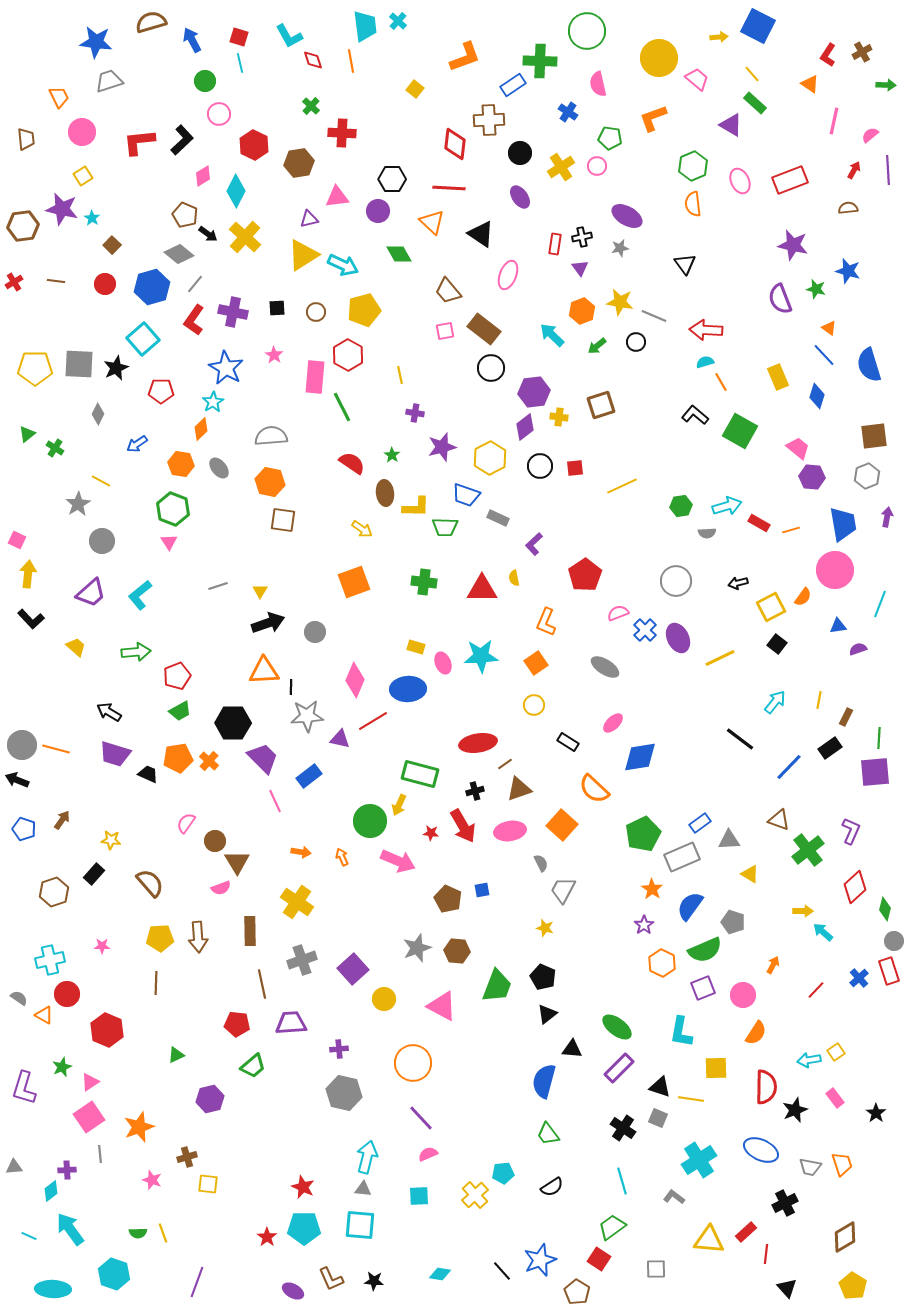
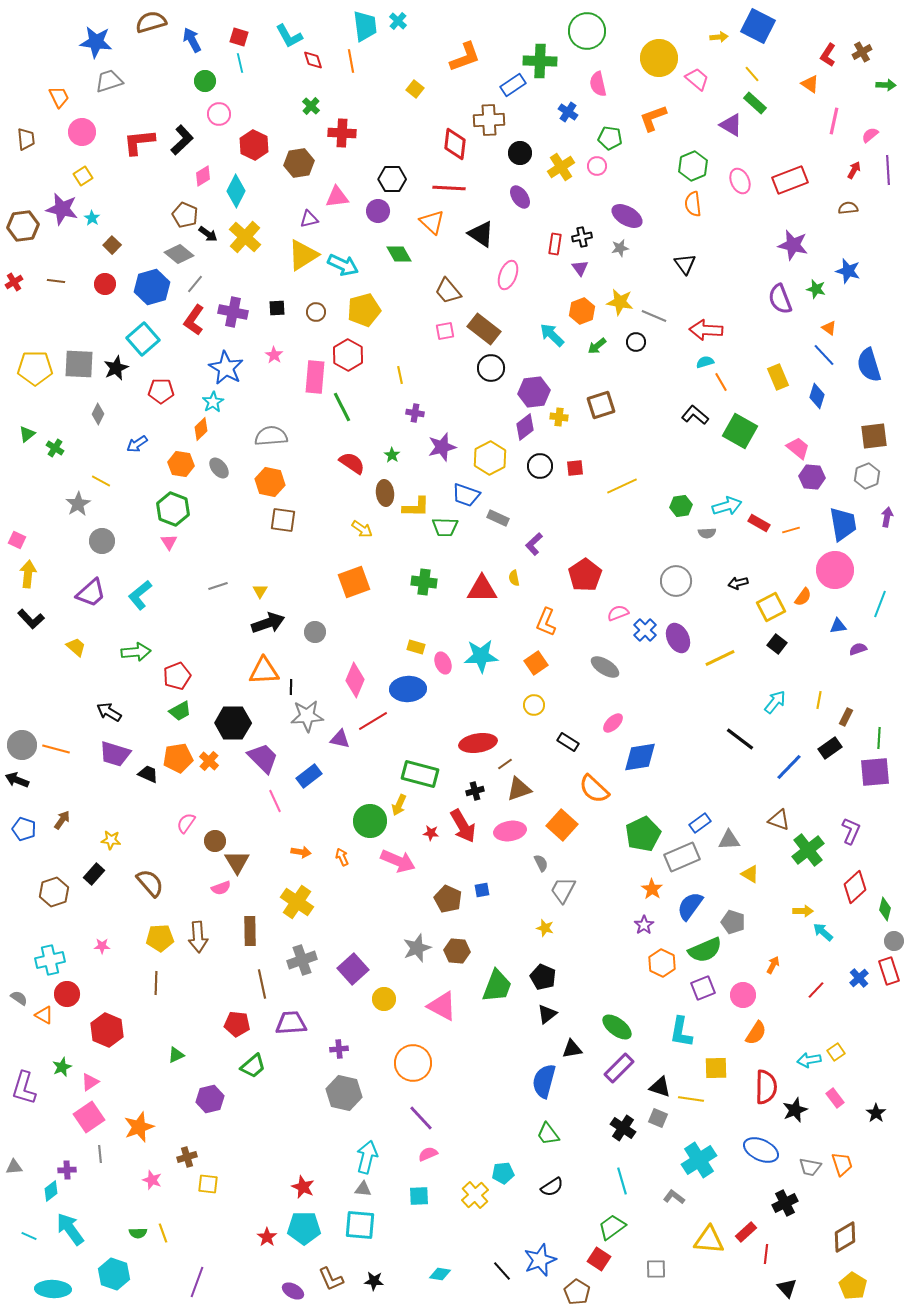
black triangle at (572, 1049): rotated 15 degrees counterclockwise
